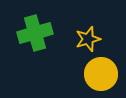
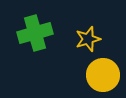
yellow circle: moved 2 px right, 1 px down
